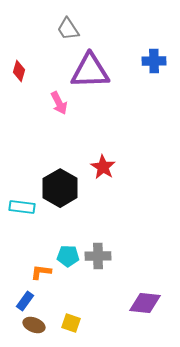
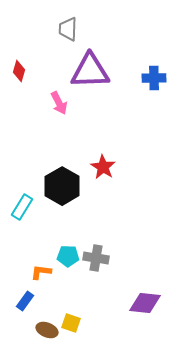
gray trapezoid: rotated 35 degrees clockwise
blue cross: moved 17 px down
black hexagon: moved 2 px right, 2 px up
cyan rectangle: rotated 65 degrees counterclockwise
gray cross: moved 2 px left, 2 px down; rotated 10 degrees clockwise
brown ellipse: moved 13 px right, 5 px down
